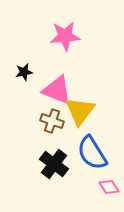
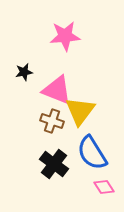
pink diamond: moved 5 px left
